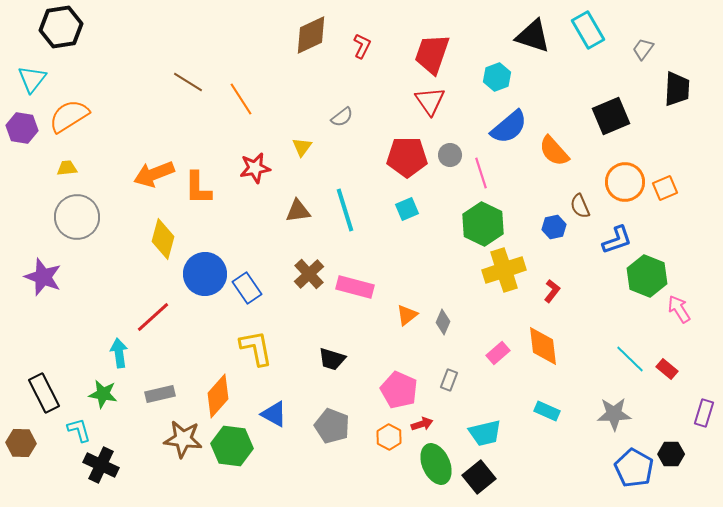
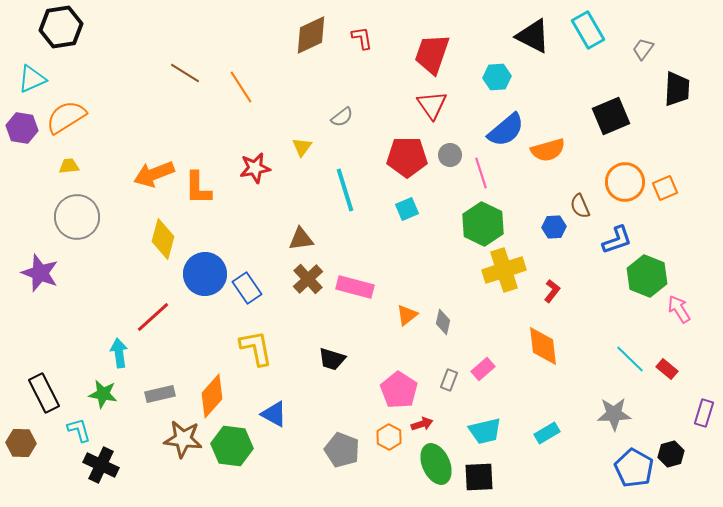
black triangle at (533, 36): rotated 9 degrees clockwise
red L-shape at (362, 46): moved 8 px up; rotated 35 degrees counterclockwise
cyan hexagon at (497, 77): rotated 16 degrees clockwise
cyan triangle at (32, 79): rotated 28 degrees clockwise
brown line at (188, 82): moved 3 px left, 9 px up
orange line at (241, 99): moved 12 px up
red triangle at (430, 101): moved 2 px right, 4 px down
orange semicircle at (69, 116): moved 3 px left, 1 px down
blue semicircle at (509, 127): moved 3 px left, 3 px down
orange semicircle at (554, 151): moved 6 px left, 1 px up; rotated 64 degrees counterclockwise
yellow trapezoid at (67, 168): moved 2 px right, 2 px up
cyan line at (345, 210): moved 20 px up
brown triangle at (298, 211): moved 3 px right, 28 px down
blue hexagon at (554, 227): rotated 10 degrees clockwise
brown cross at (309, 274): moved 1 px left, 5 px down
purple star at (43, 277): moved 3 px left, 4 px up
gray diamond at (443, 322): rotated 10 degrees counterclockwise
pink rectangle at (498, 353): moved 15 px left, 16 px down
pink pentagon at (399, 390): rotated 9 degrees clockwise
orange diamond at (218, 396): moved 6 px left
cyan rectangle at (547, 411): moved 22 px down; rotated 55 degrees counterclockwise
gray pentagon at (332, 426): moved 10 px right, 24 px down
cyan trapezoid at (485, 433): moved 2 px up
black hexagon at (671, 454): rotated 15 degrees counterclockwise
black square at (479, 477): rotated 36 degrees clockwise
